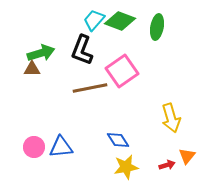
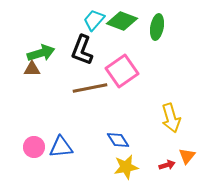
green diamond: moved 2 px right
